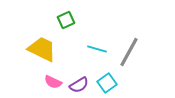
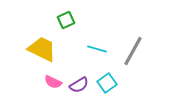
gray line: moved 4 px right, 1 px up
